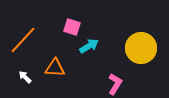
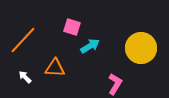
cyan arrow: moved 1 px right
